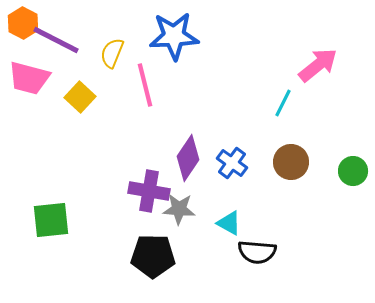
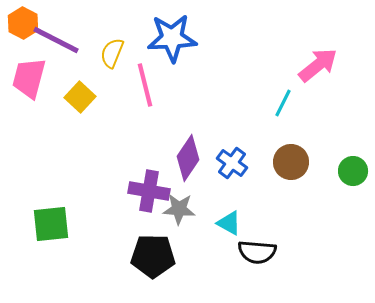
blue star: moved 2 px left, 2 px down
pink trapezoid: rotated 90 degrees clockwise
green square: moved 4 px down
